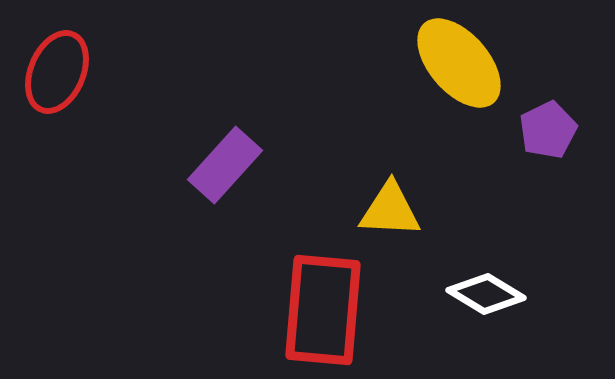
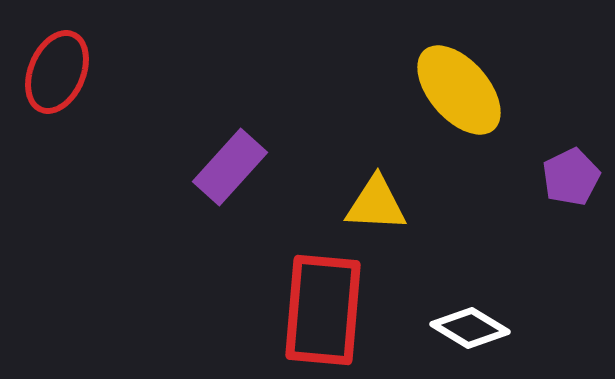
yellow ellipse: moved 27 px down
purple pentagon: moved 23 px right, 47 px down
purple rectangle: moved 5 px right, 2 px down
yellow triangle: moved 14 px left, 6 px up
white diamond: moved 16 px left, 34 px down
